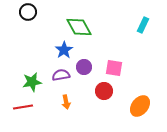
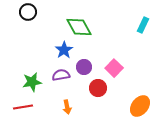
pink square: rotated 36 degrees clockwise
red circle: moved 6 px left, 3 px up
orange arrow: moved 1 px right, 5 px down
